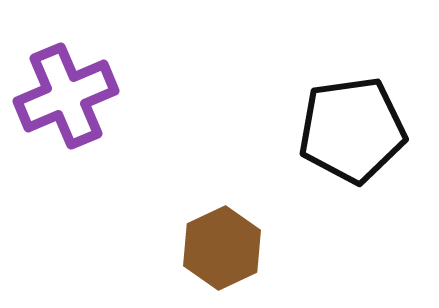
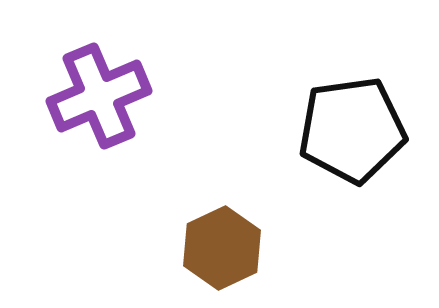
purple cross: moved 33 px right
